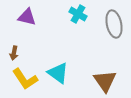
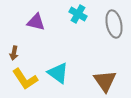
purple triangle: moved 9 px right, 5 px down
